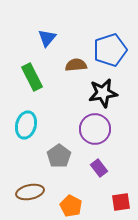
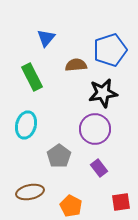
blue triangle: moved 1 px left
